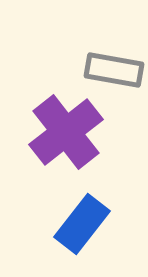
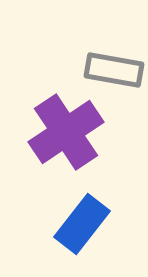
purple cross: rotated 4 degrees clockwise
